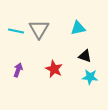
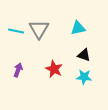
black triangle: moved 1 px left, 1 px up
cyan star: moved 6 px left
